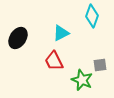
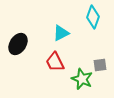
cyan diamond: moved 1 px right, 1 px down
black ellipse: moved 6 px down
red trapezoid: moved 1 px right, 1 px down
green star: moved 1 px up
